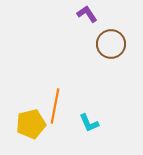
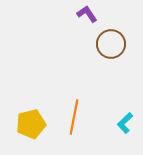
orange line: moved 19 px right, 11 px down
cyan L-shape: moved 36 px right; rotated 70 degrees clockwise
